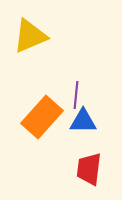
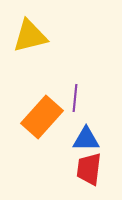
yellow triangle: rotated 9 degrees clockwise
purple line: moved 1 px left, 3 px down
blue triangle: moved 3 px right, 18 px down
